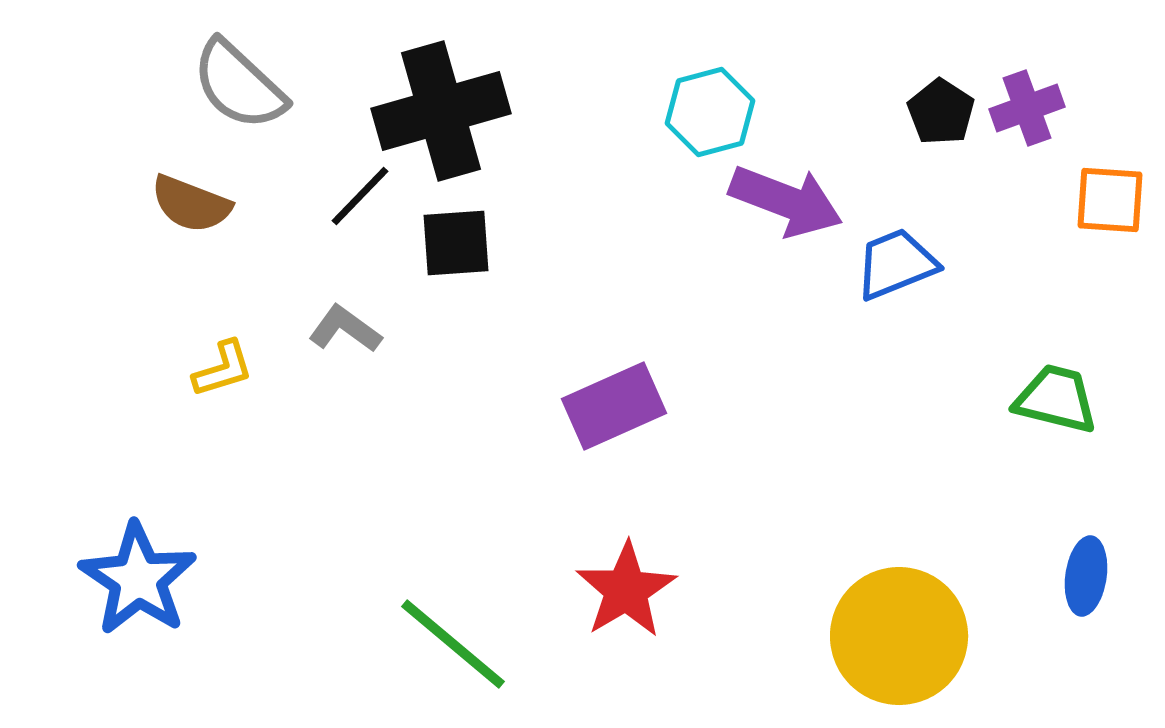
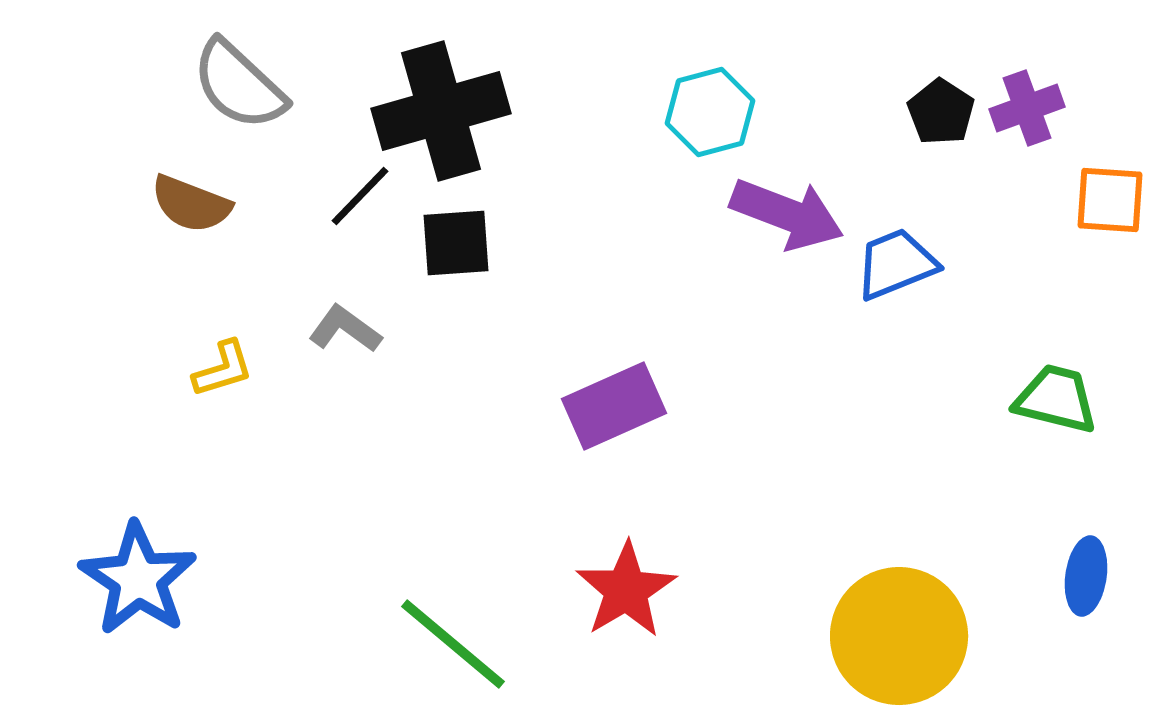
purple arrow: moved 1 px right, 13 px down
